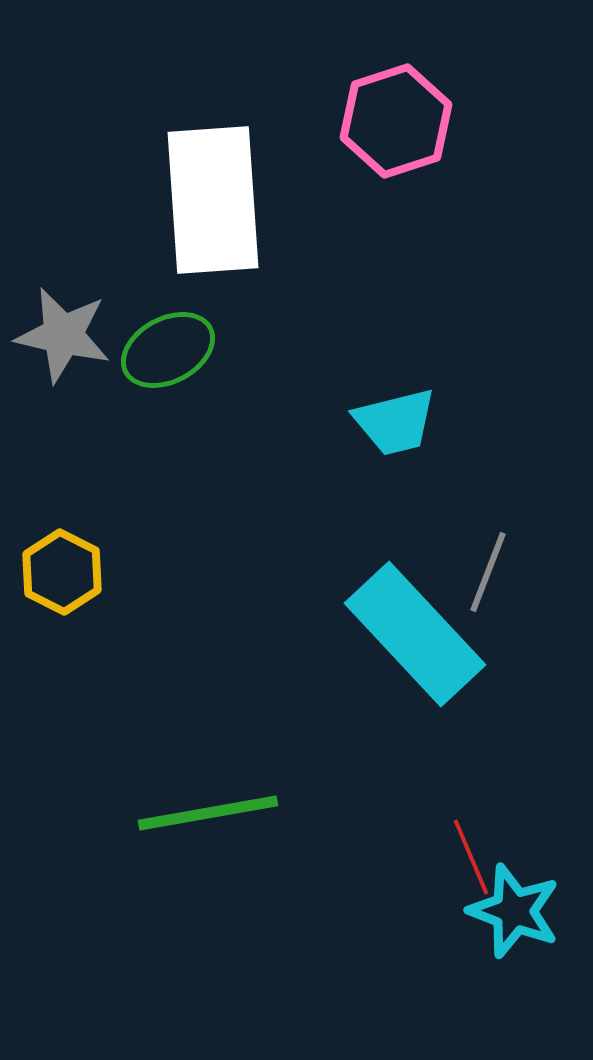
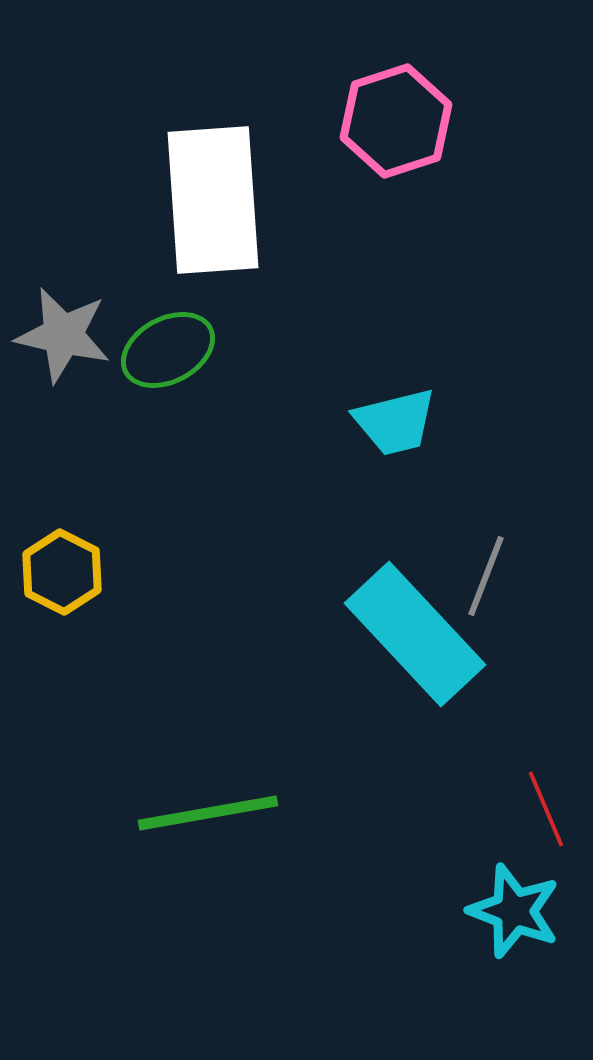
gray line: moved 2 px left, 4 px down
red line: moved 75 px right, 48 px up
